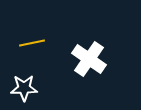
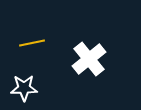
white cross: rotated 16 degrees clockwise
